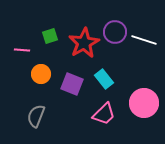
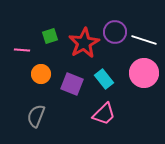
pink circle: moved 30 px up
